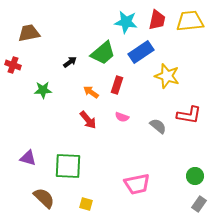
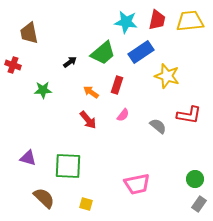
brown trapezoid: rotated 90 degrees counterclockwise
pink semicircle: moved 1 px right, 2 px up; rotated 72 degrees counterclockwise
green circle: moved 3 px down
